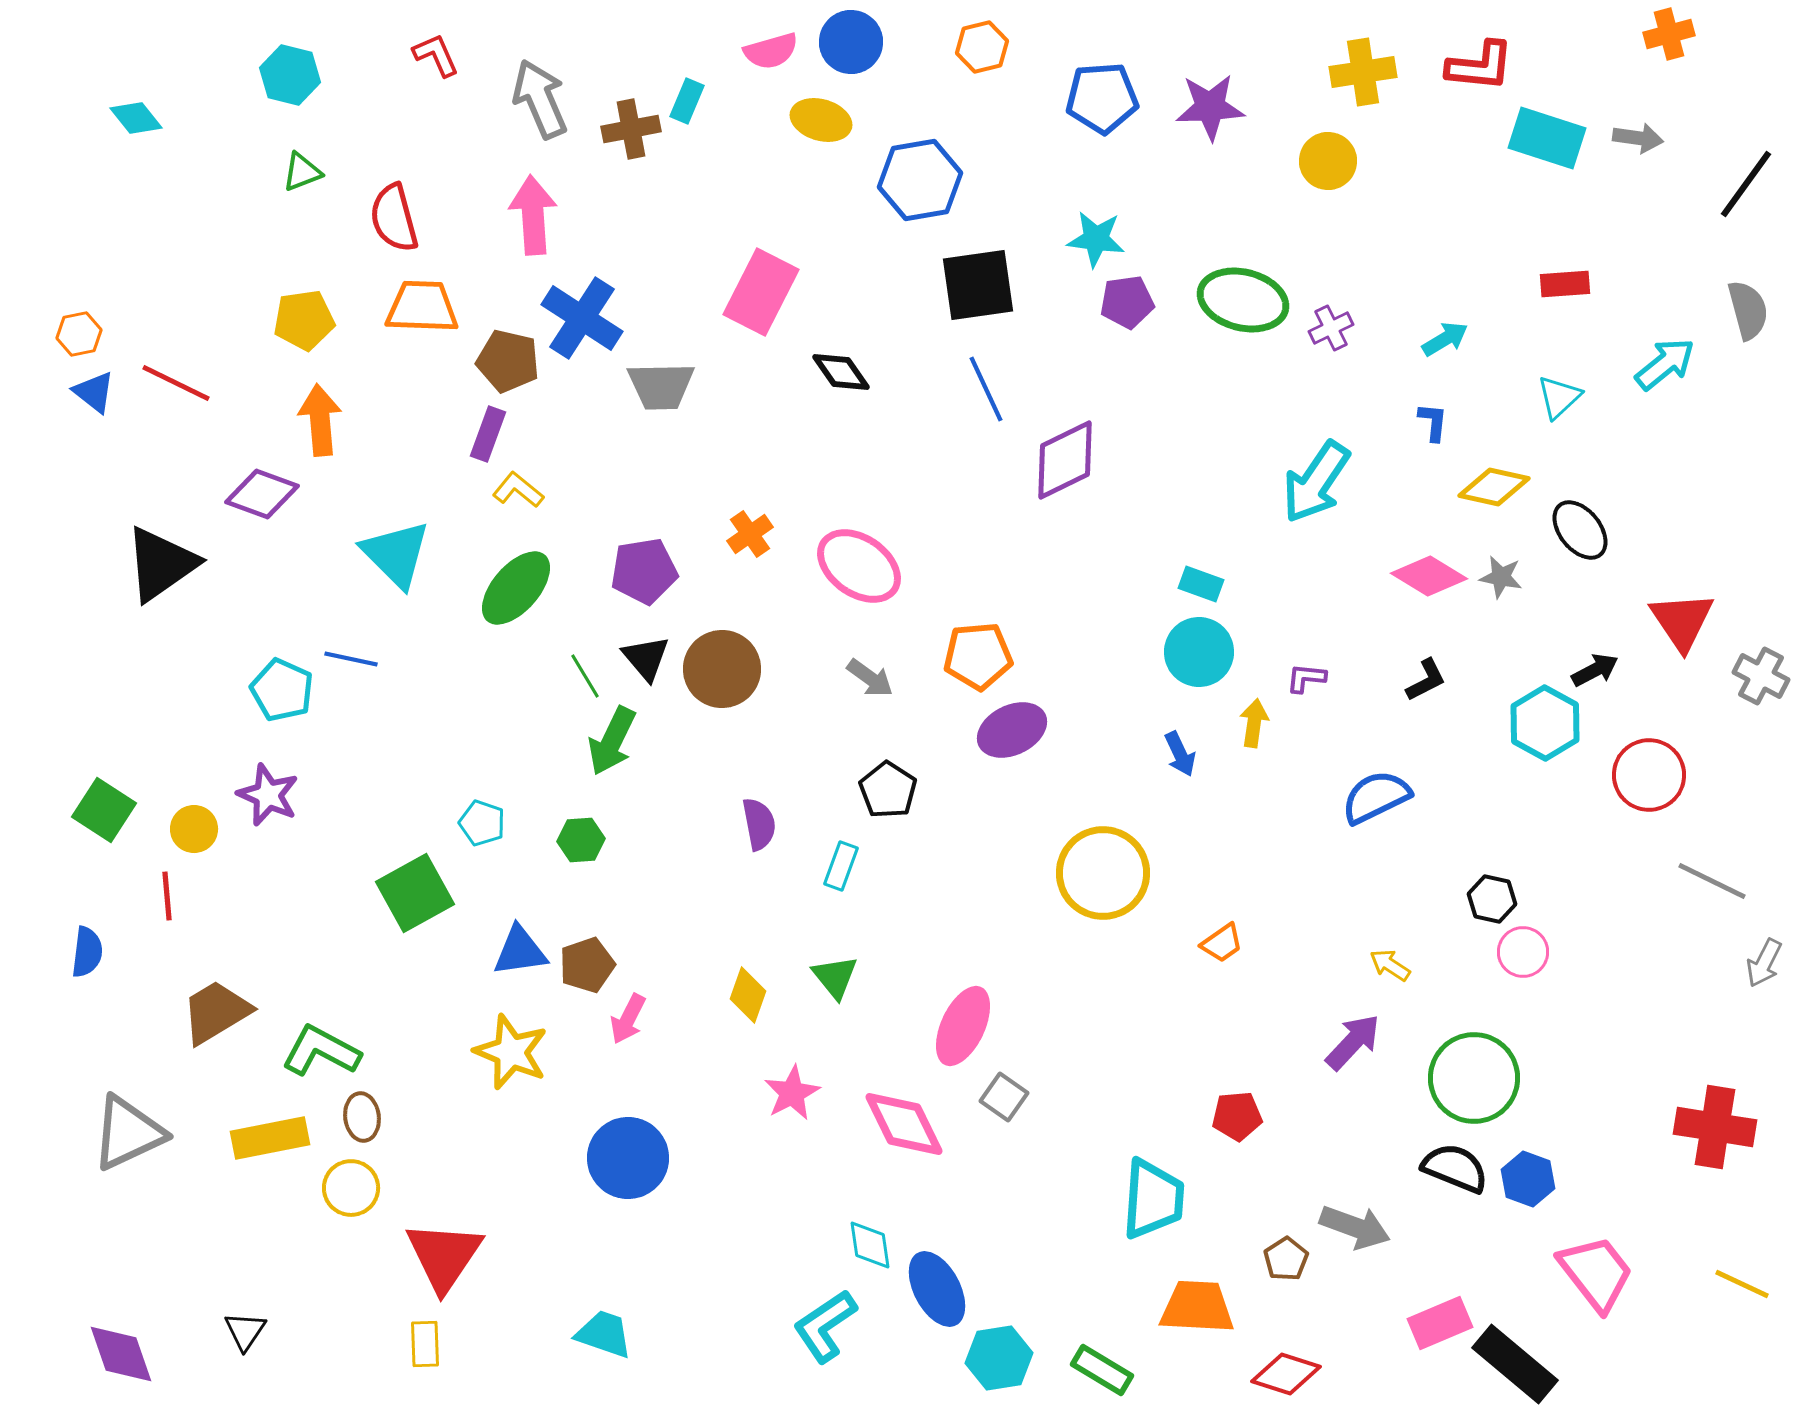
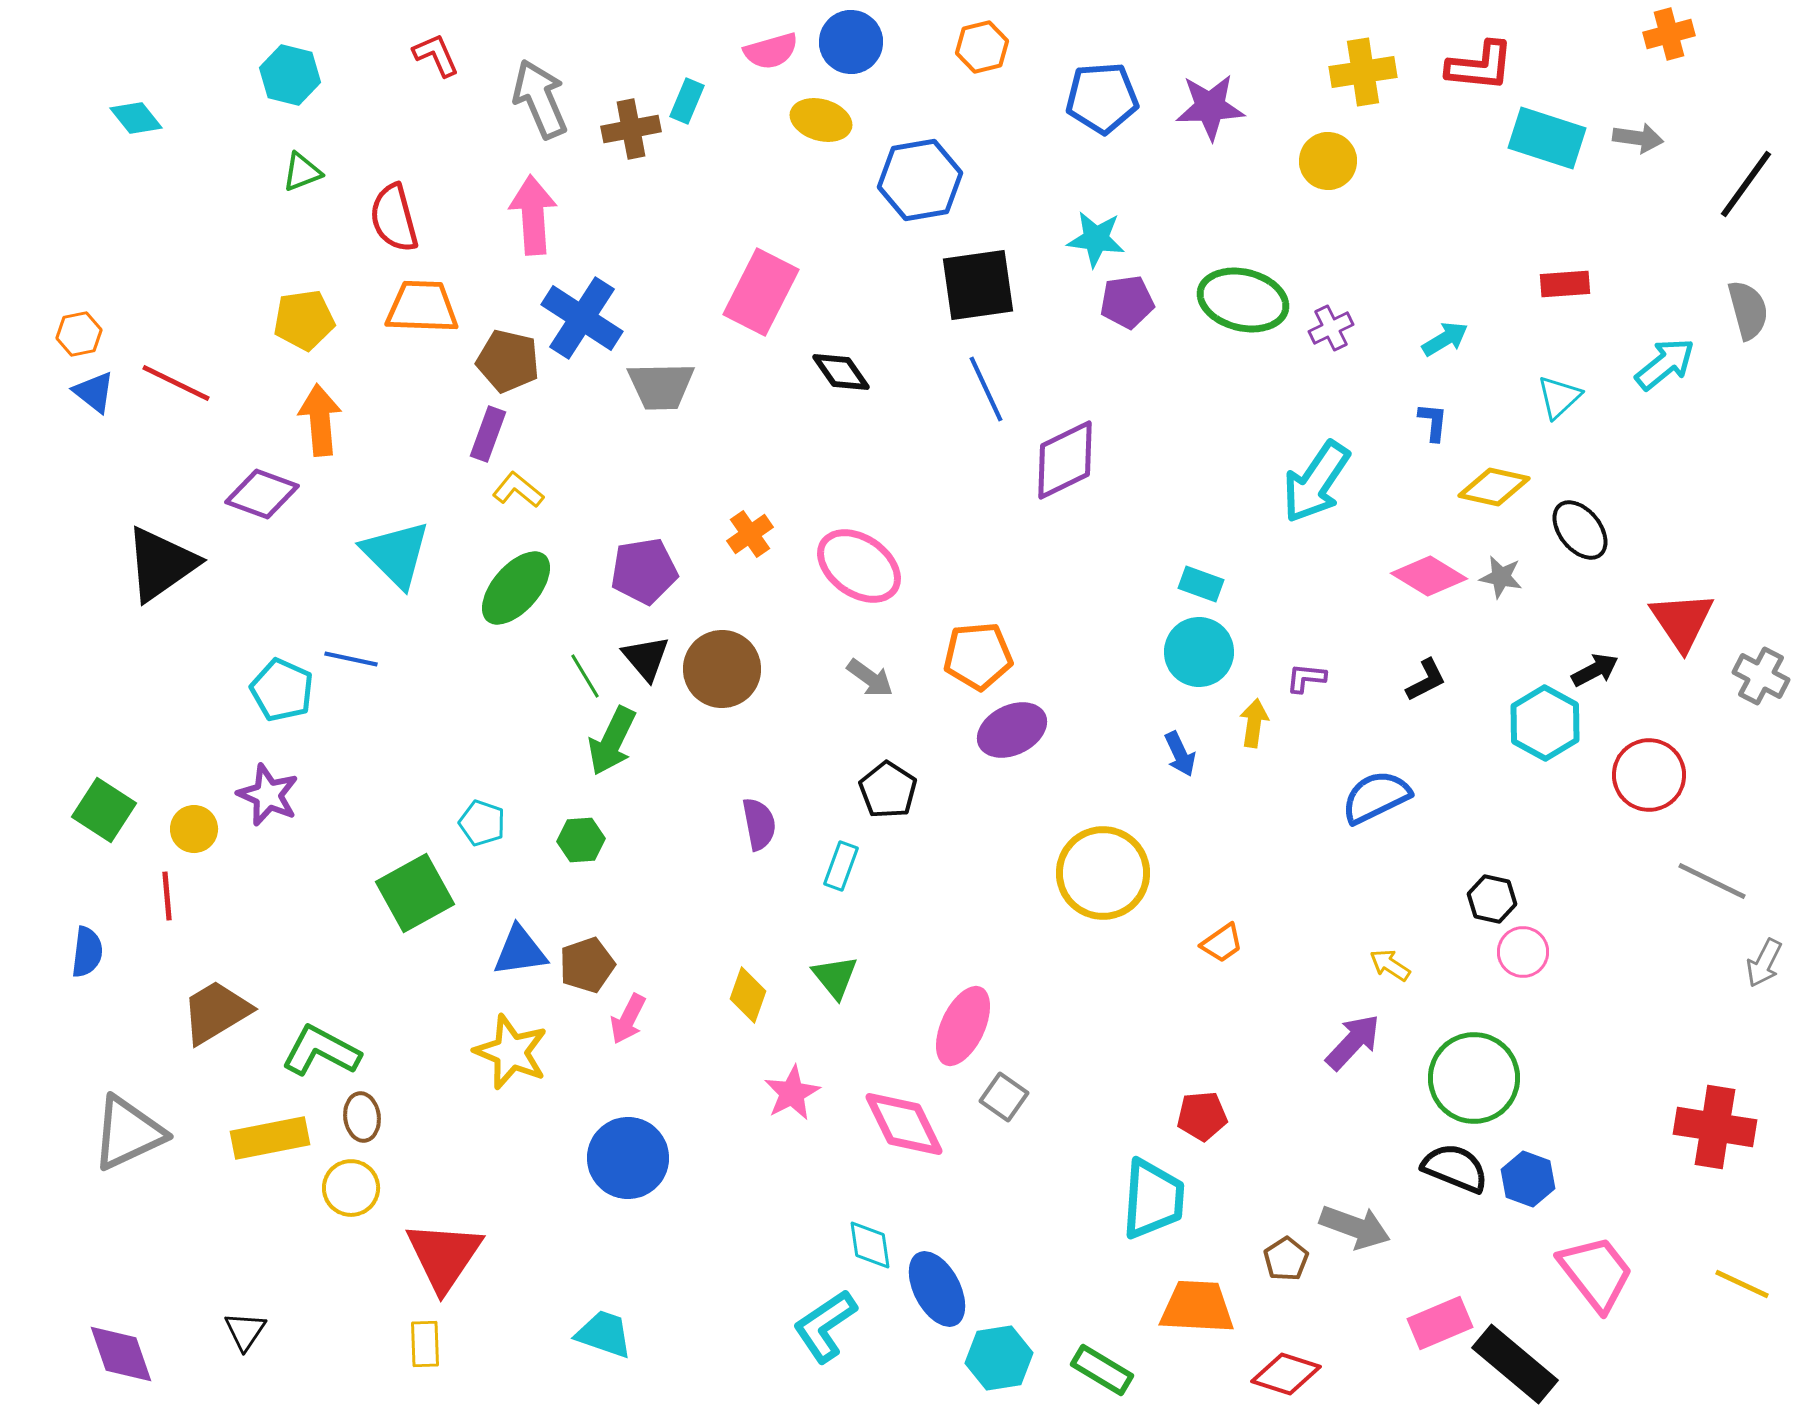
red pentagon at (1237, 1116): moved 35 px left
